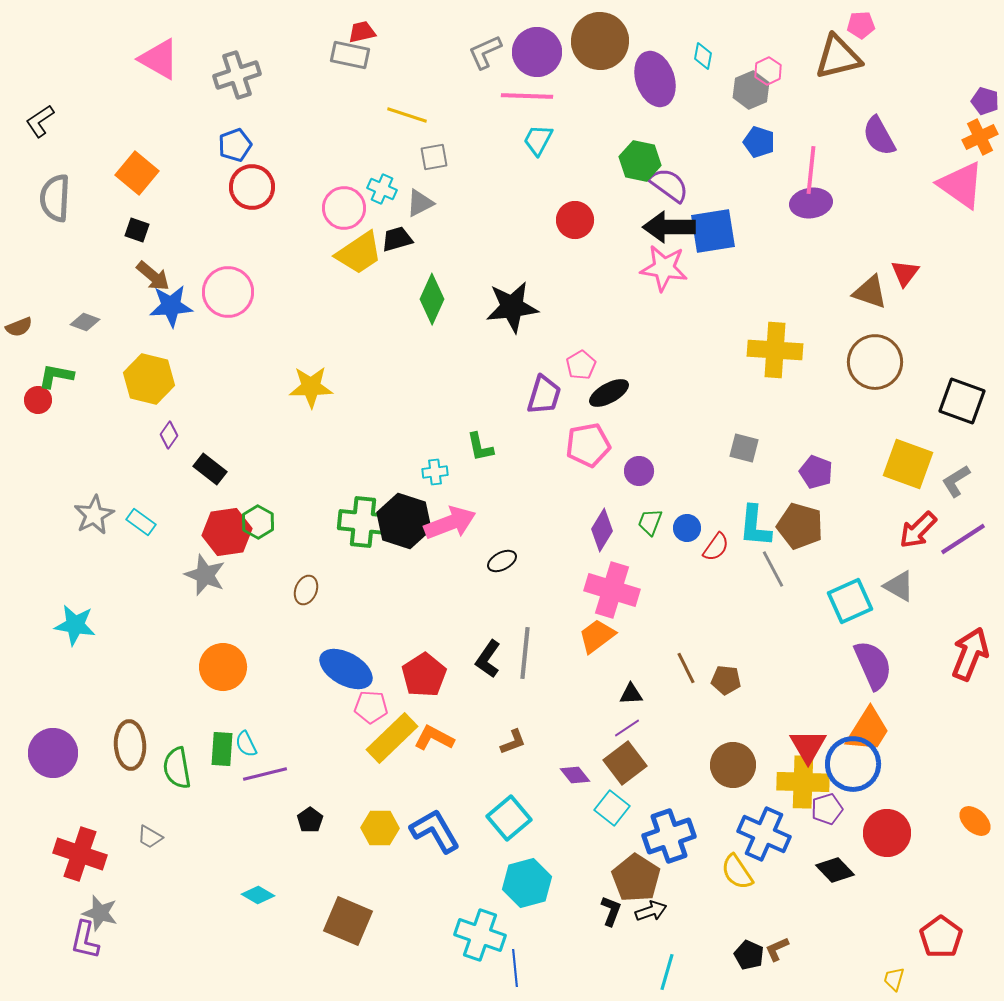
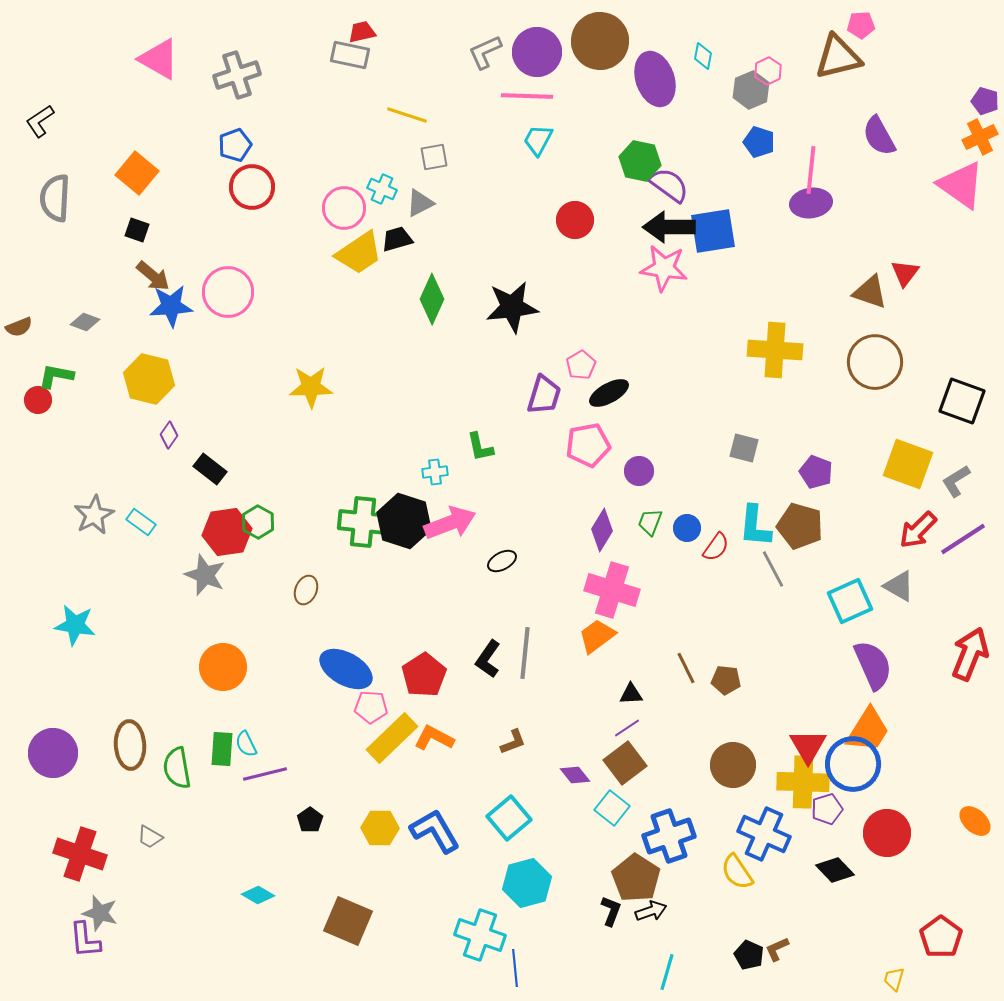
purple L-shape at (85, 940): rotated 18 degrees counterclockwise
